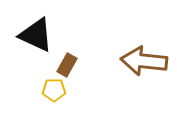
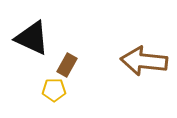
black triangle: moved 4 px left, 3 px down
